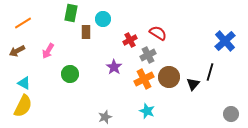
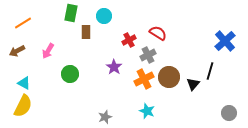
cyan circle: moved 1 px right, 3 px up
red cross: moved 1 px left
black line: moved 1 px up
gray circle: moved 2 px left, 1 px up
